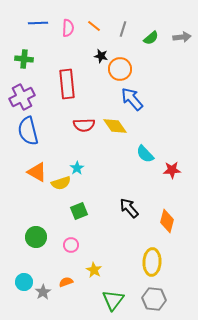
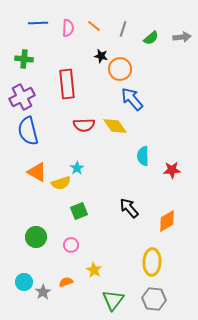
cyan semicircle: moved 2 px left, 2 px down; rotated 42 degrees clockwise
orange diamond: rotated 45 degrees clockwise
